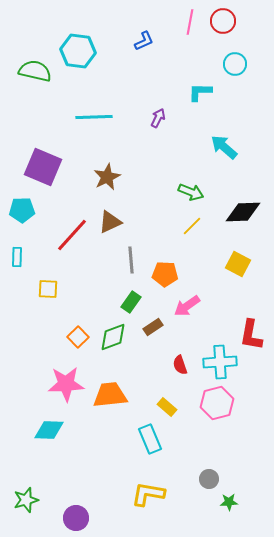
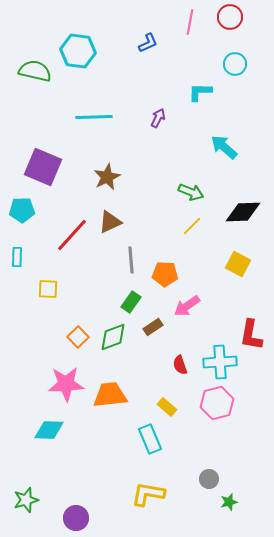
red circle at (223, 21): moved 7 px right, 4 px up
blue L-shape at (144, 41): moved 4 px right, 2 px down
green star at (229, 502): rotated 12 degrees counterclockwise
